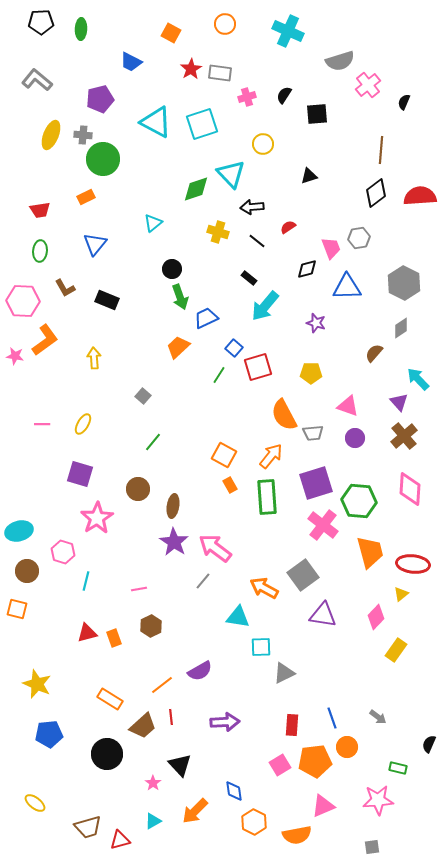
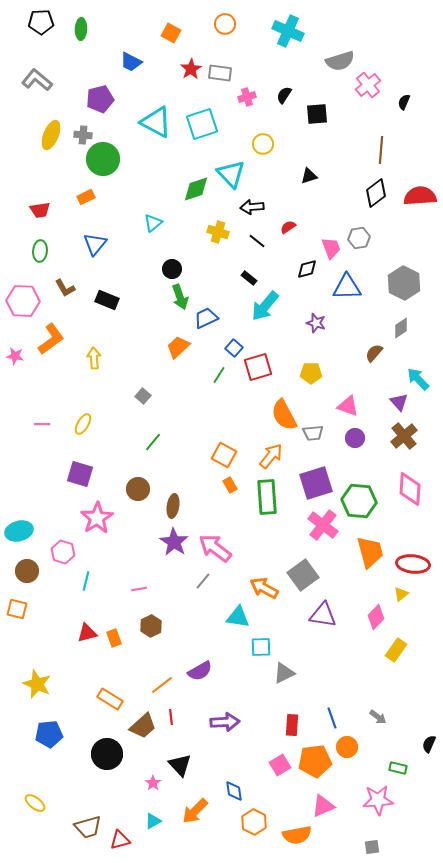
orange L-shape at (45, 340): moved 6 px right, 1 px up
